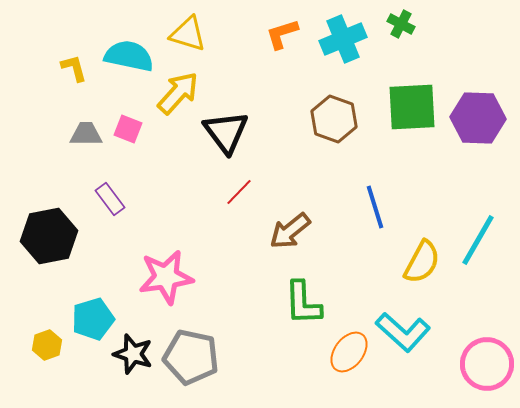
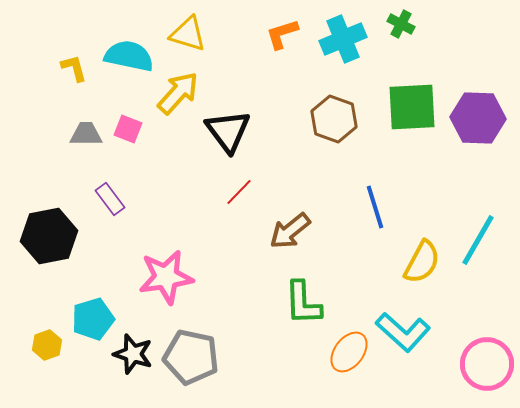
black triangle: moved 2 px right, 1 px up
